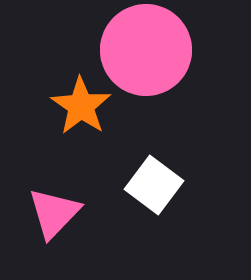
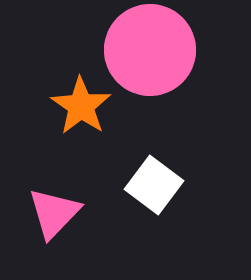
pink circle: moved 4 px right
